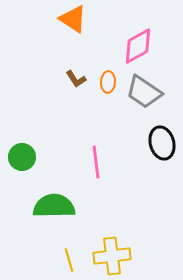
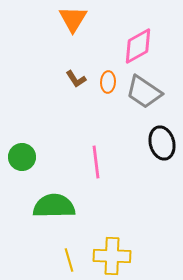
orange triangle: rotated 28 degrees clockwise
yellow cross: rotated 9 degrees clockwise
